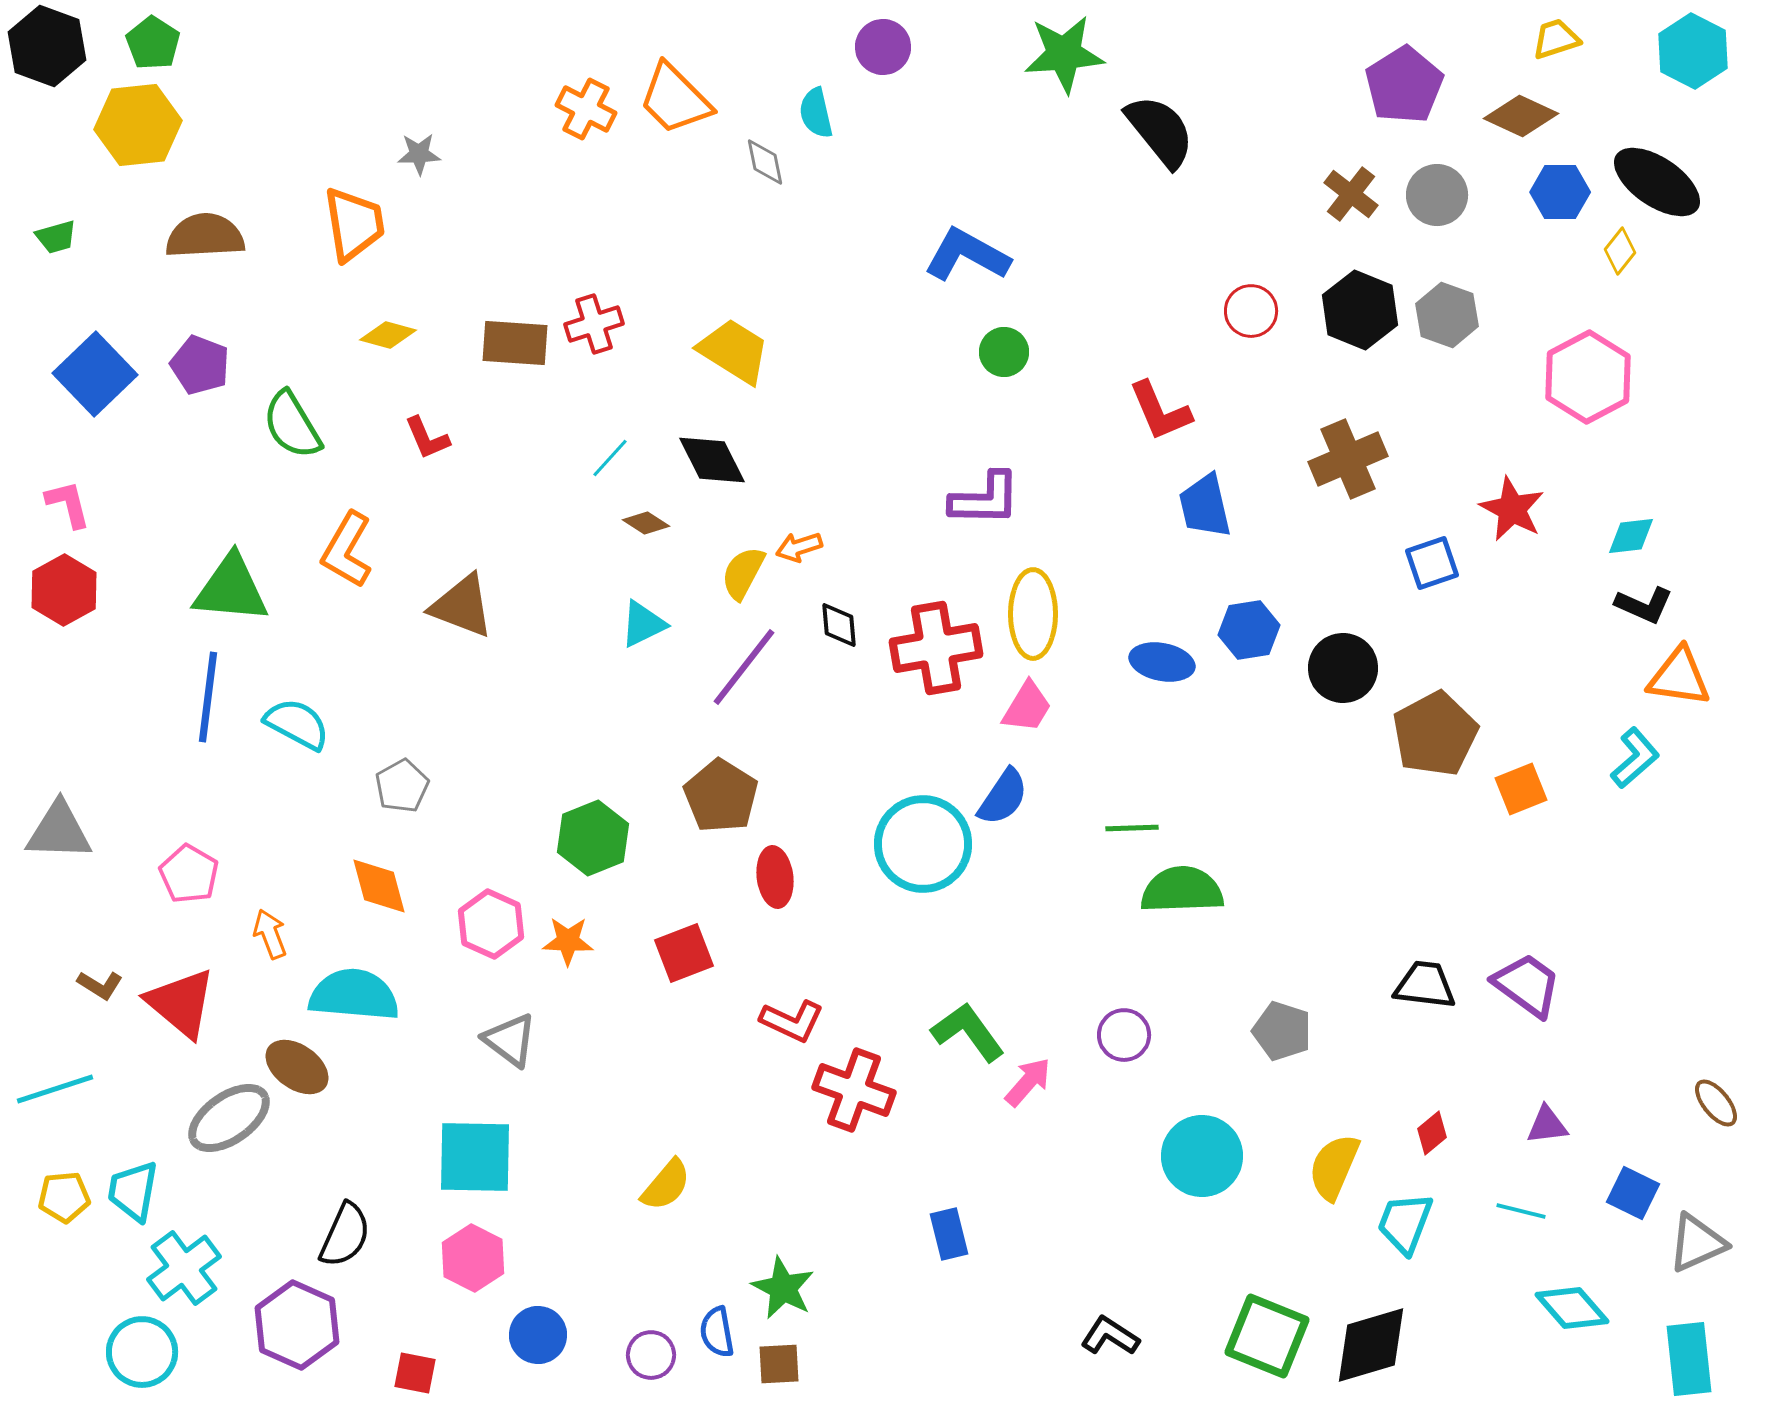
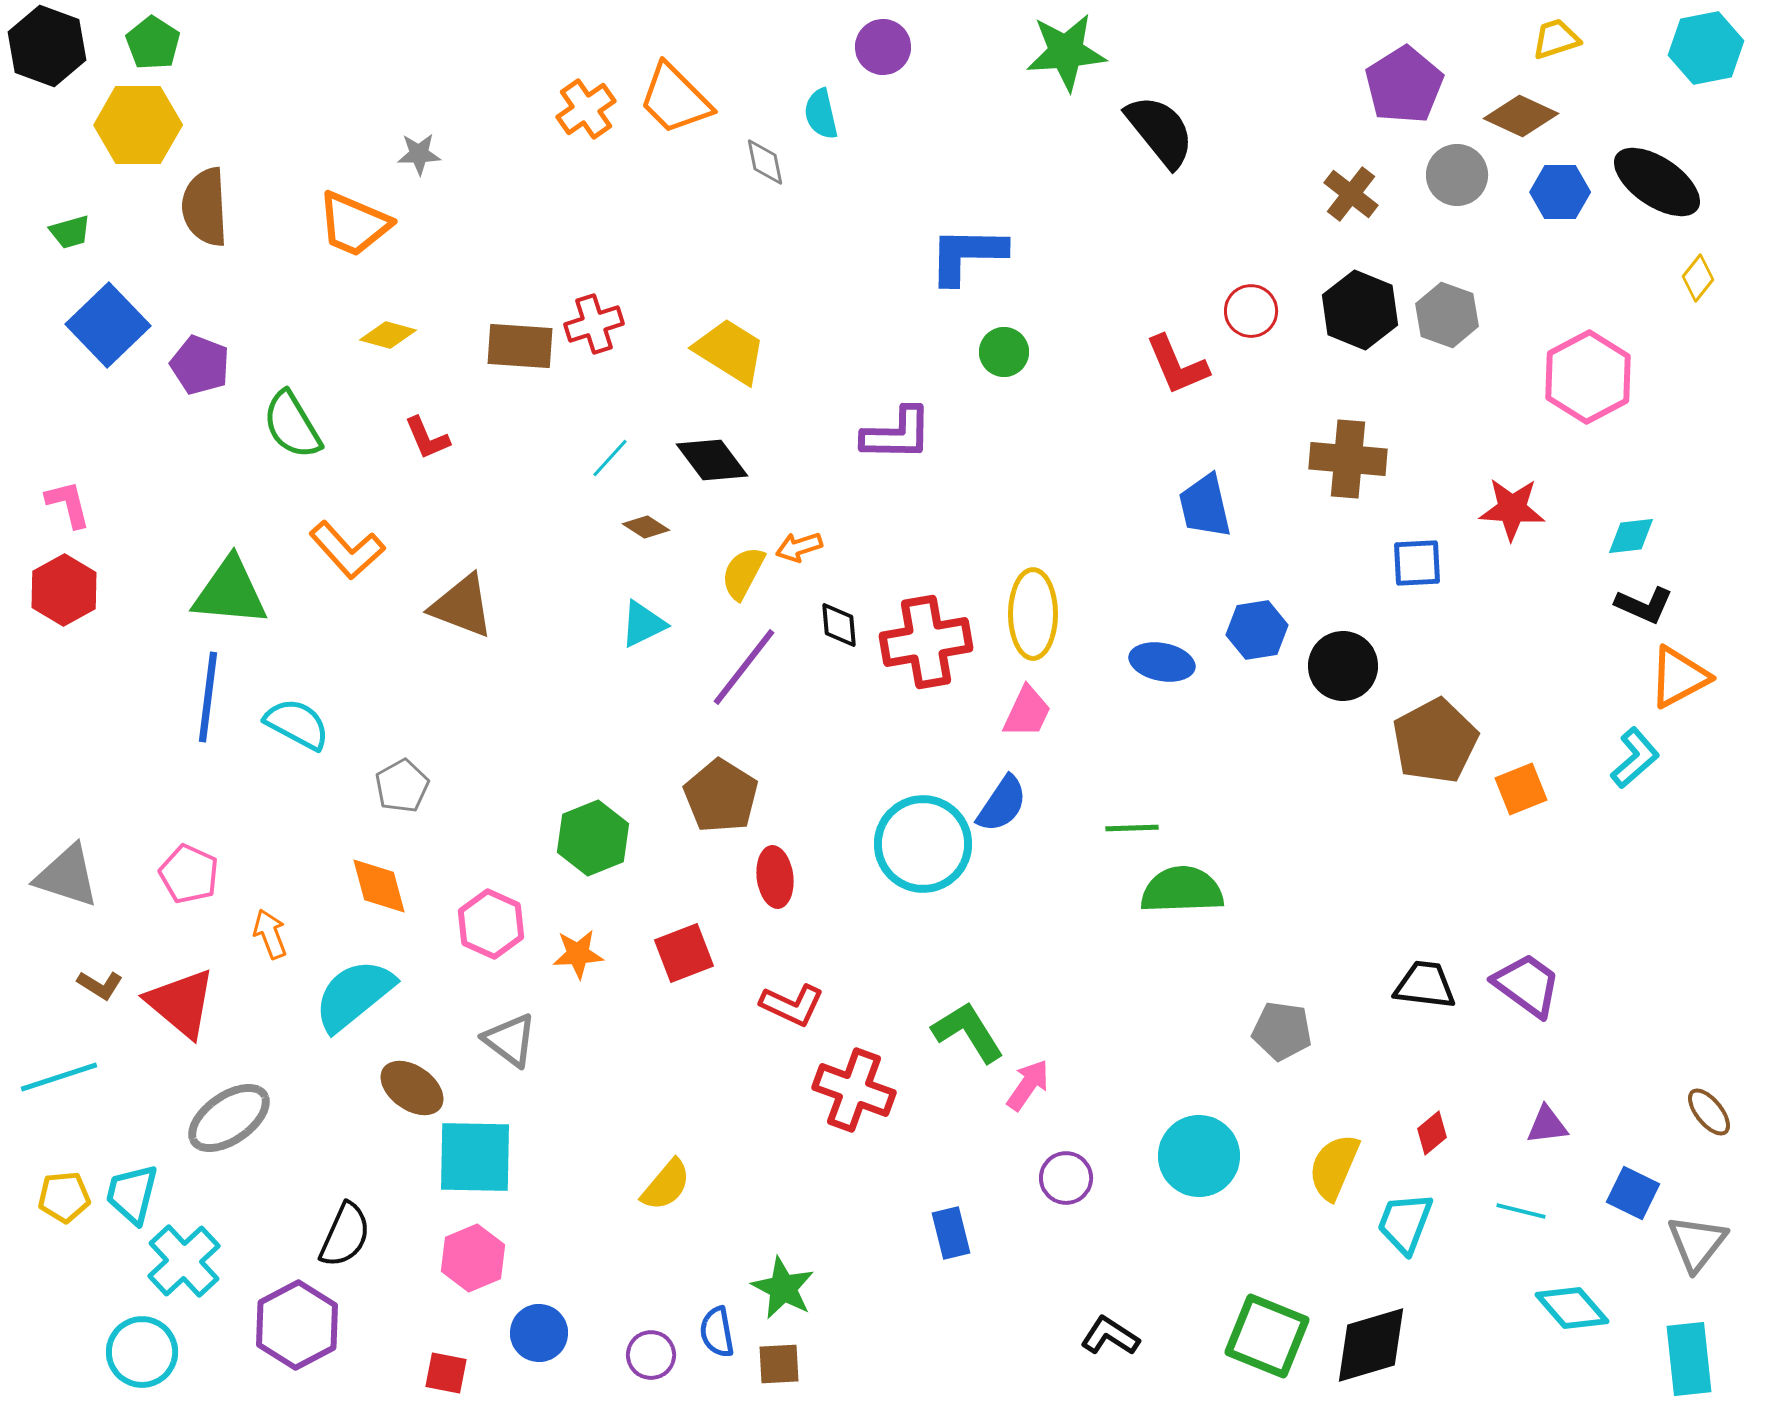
cyan hexagon at (1693, 51): moved 13 px right, 3 px up; rotated 22 degrees clockwise
green star at (1064, 54): moved 2 px right, 2 px up
orange cross at (586, 109): rotated 28 degrees clockwise
cyan semicircle at (816, 113): moved 5 px right, 1 px down
yellow hexagon at (138, 125): rotated 6 degrees clockwise
gray circle at (1437, 195): moved 20 px right, 20 px up
orange trapezoid at (354, 224): rotated 122 degrees clockwise
brown semicircle at (205, 236): moved 29 px up; rotated 90 degrees counterclockwise
green trapezoid at (56, 237): moved 14 px right, 5 px up
yellow diamond at (1620, 251): moved 78 px right, 27 px down
blue L-shape at (967, 255): rotated 28 degrees counterclockwise
brown rectangle at (515, 343): moved 5 px right, 3 px down
yellow trapezoid at (734, 351): moved 4 px left
blue square at (95, 374): moved 13 px right, 49 px up
red L-shape at (1160, 411): moved 17 px right, 46 px up
brown cross at (1348, 459): rotated 28 degrees clockwise
black diamond at (712, 460): rotated 10 degrees counterclockwise
purple L-shape at (985, 499): moved 88 px left, 65 px up
red star at (1512, 509): rotated 24 degrees counterclockwise
brown diamond at (646, 523): moved 4 px down
orange L-shape at (347, 550): rotated 72 degrees counterclockwise
blue square at (1432, 563): moved 15 px left; rotated 16 degrees clockwise
green triangle at (231, 589): moved 1 px left, 3 px down
blue hexagon at (1249, 630): moved 8 px right
red cross at (936, 648): moved 10 px left, 6 px up
black circle at (1343, 668): moved 2 px up
orange triangle at (1679, 677): rotated 36 degrees counterclockwise
pink trapezoid at (1027, 707): moved 5 px down; rotated 6 degrees counterclockwise
brown pentagon at (1435, 734): moved 7 px down
blue semicircle at (1003, 797): moved 1 px left, 7 px down
gray triangle at (59, 831): moved 8 px right, 45 px down; rotated 16 degrees clockwise
pink pentagon at (189, 874): rotated 6 degrees counterclockwise
orange star at (568, 941): moved 10 px right, 13 px down; rotated 6 degrees counterclockwise
cyan semicircle at (354, 995): rotated 44 degrees counterclockwise
red L-shape at (792, 1021): moved 16 px up
gray pentagon at (1282, 1031): rotated 10 degrees counterclockwise
green L-shape at (968, 1032): rotated 4 degrees clockwise
purple circle at (1124, 1035): moved 58 px left, 143 px down
brown ellipse at (297, 1067): moved 115 px right, 21 px down
pink arrow at (1028, 1082): moved 3 px down; rotated 6 degrees counterclockwise
cyan line at (55, 1089): moved 4 px right, 12 px up
brown ellipse at (1716, 1103): moved 7 px left, 9 px down
cyan circle at (1202, 1156): moved 3 px left
cyan trapezoid at (133, 1191): moved 1 px left, 3 px down; rotated 4 degrees clockwise
blue rectangle at (949, 1234): moved 2 px right, 1 px up
gray triangle at (1697, 1243): rotated 28 degrees counterclockwise
pink hexagon at (473, 1258): rotated 10 degrees clockwise
cyan cross at (184, 1268): moved 7 px up; rotated 6 degrees counterclockwise
purple hexagon at (297, 1325): rotated 8 degrees clockwise
blue circle at (538, 1335): moved 1 px right, 2 px up
red square at (415, 1373): moved 31 px right
